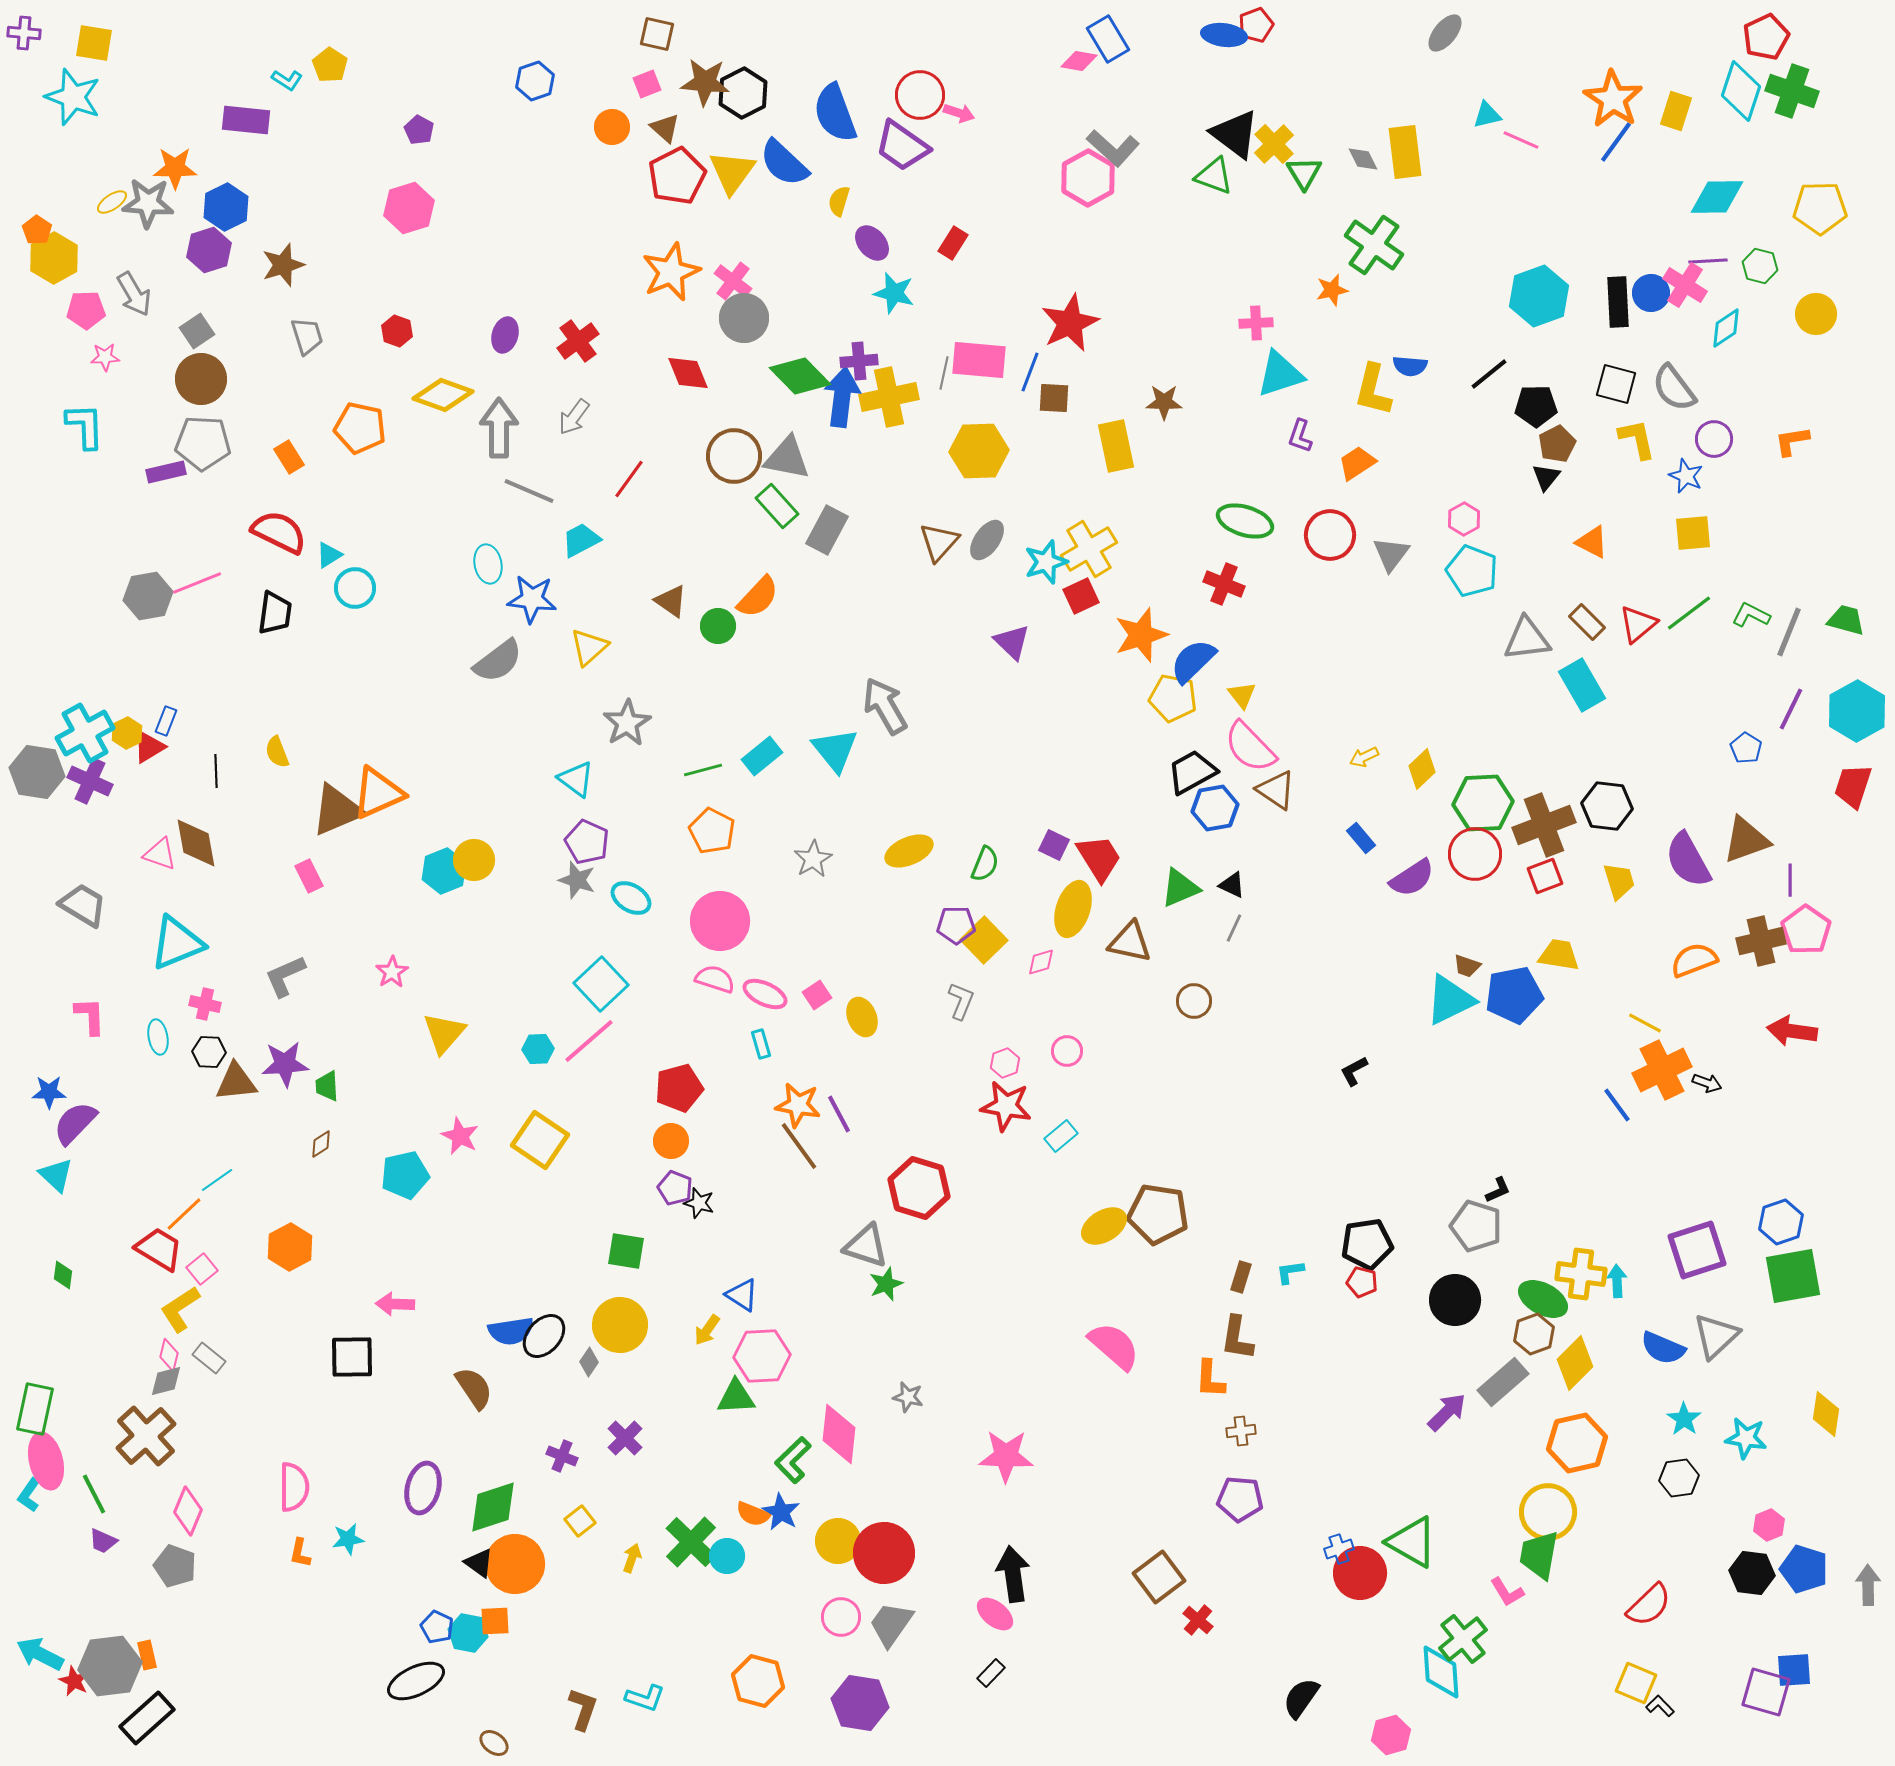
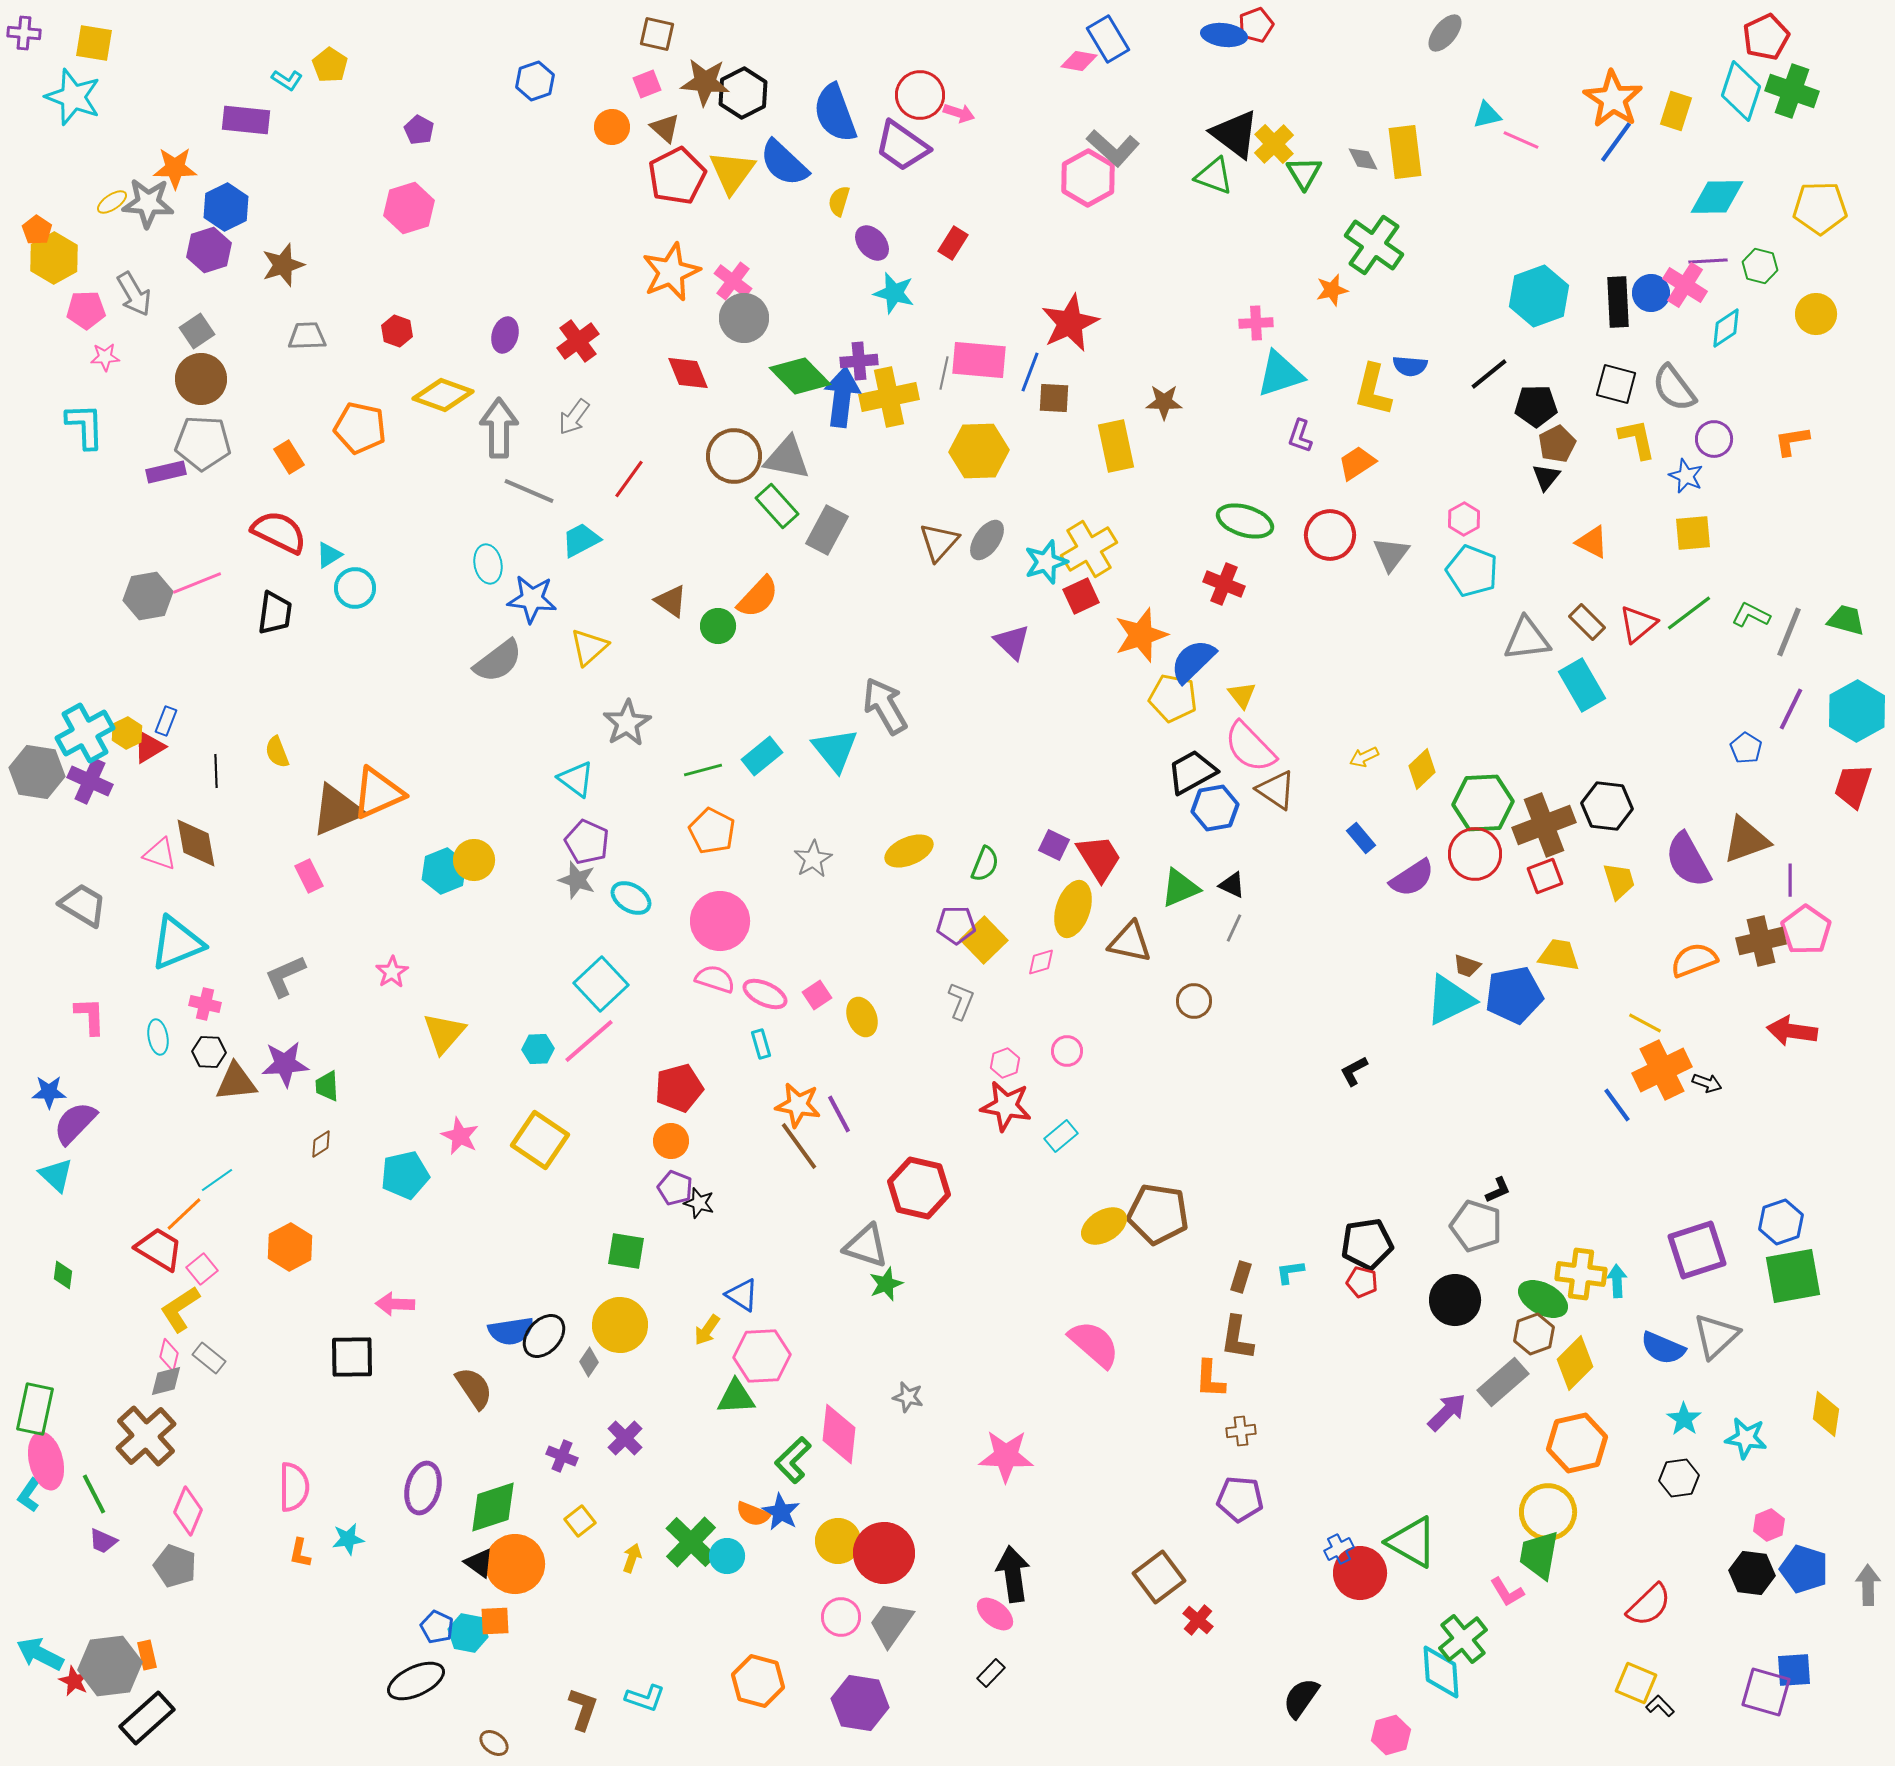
gray trapezoid at (307, 336): rotated 75 degrees counterclockwise
red hexagon at (919, 1188): rotated 4 degrees counterclockwise
pink semicircle at (1114, 1346): moved 20 px left, 2 px up
blue cross at (1339, 1549): rotated 8 degrees counterclockwise
